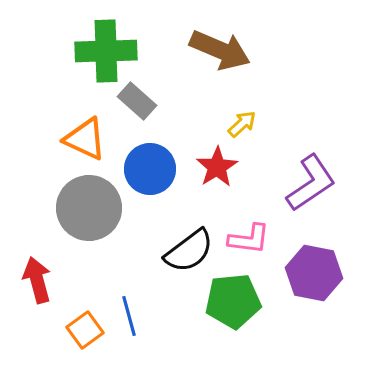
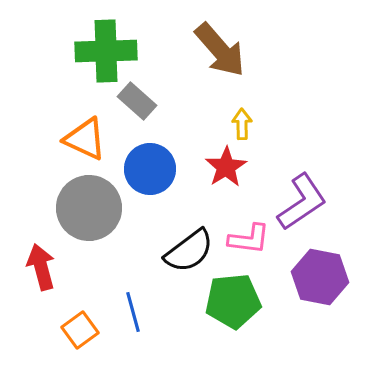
brown arrow: rotated 26 degrees clockwise
yellow arrow: rotated 48 degrees counterclockwise
red star: moved 9 px right
purple L-shape: moved 9 px left, 19 px down
purple hexagon: moved 6 px right, 4 px down
red arrow: moved 4 px right, 13 px up
blue line: moved 4 px right, 4 px up
orange square: moved 5 px left
